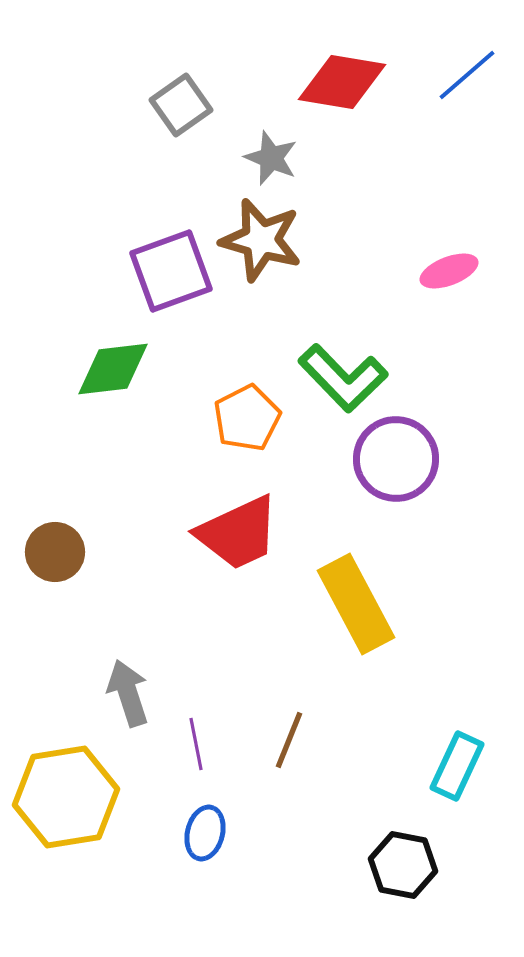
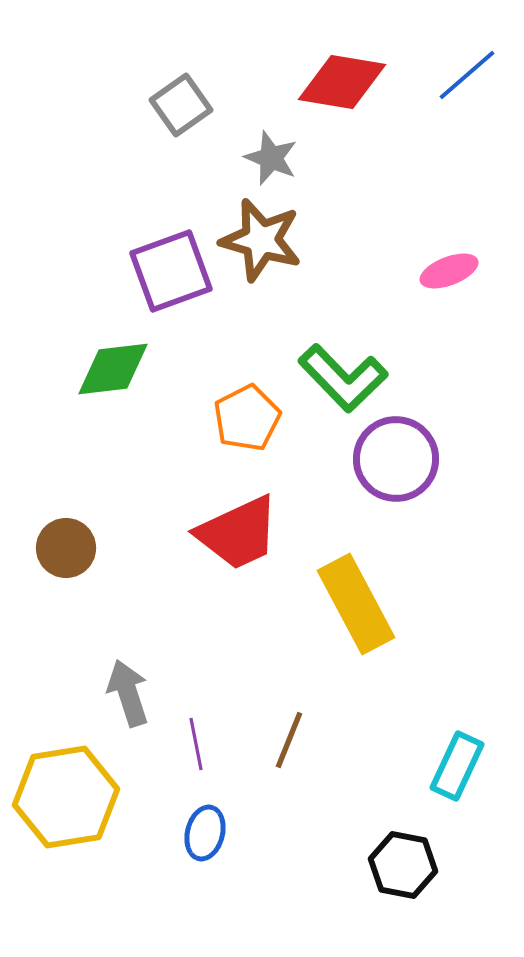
brown circle: moved 11 px right, 4 px up
